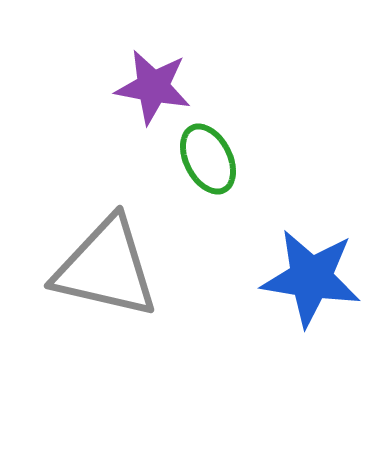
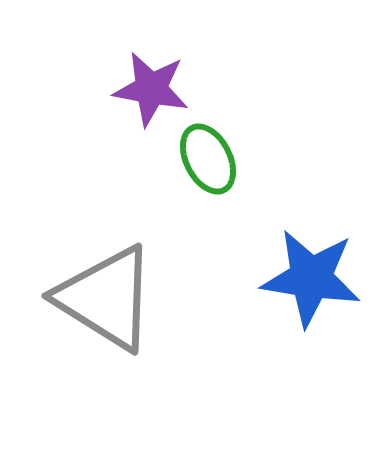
purple star: moved 2 px left, 2 px down
gray triangle: moved 30 px down; rotated 19 degrees clockwise
